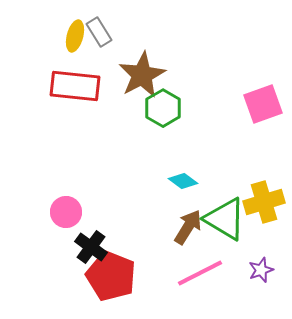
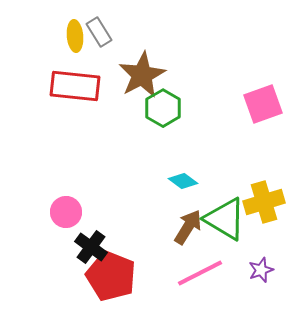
yellow ellipse: rotated 20 degrees counterclockwise
